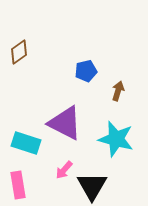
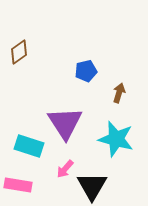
brown arrow: moved 1 px right, 2 px down
purple triangle: rotated 30 degrees clockwise
cyan rectangle: moved 3 px right, 3 px down
pink arrow: moved 1 px right, 1 px up
pink rectangle: rotated 72 degrees counterclockwise
